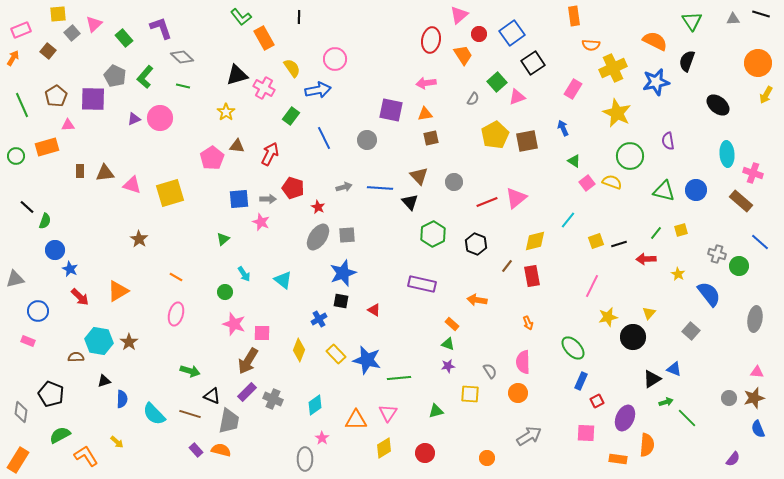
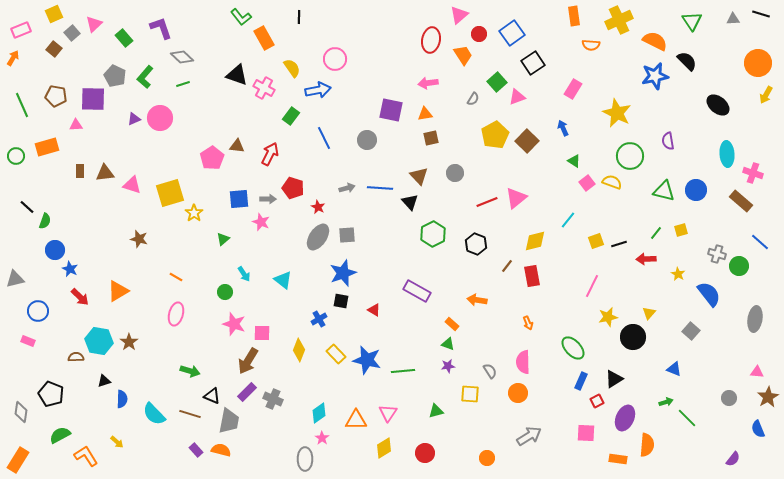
yellow square at (58, 14): moved 4 px left; rotated 18 degrees counterclockwise
brown square at (48, 51): moved 6 px right, 2 px up
black semicircle at (687, 61): rotated 115 degrees clockwise
yellow cross at (613, 68): moved 6 px right, 48 px up
black triangle at (237, 75): rotated 35 degrees clockwise
blue star at (656, 82): moved 1 px left, 6 px up
pink arrow at (426, 83): moved 2 px right
green line at (183, 86): moved 2 px up; rotated 32 degrees counterclockwise
brown pentagon at (56, 96): rotated 30 degrees counterclockwise
yellow star at (226, 112): moved 32 px left, 101 px down
pink triangle at (68, 125): moved 8 px right
brown square at (527, 141): rotated 35 degrees counterclockwise
gray circle at (454, 182): moved 1 px right, 9 px up
gray arrow at (344, 187): moved 3 px right, 1 px down
brown star at (139, 239): rotated 18 degrees counterclockwise
purple rectangle at (422, 284): moved 5 px left, 7 px down; rotated 16 degrees clockwise
green line at (399, 378): moved 4 px right, 7 px up
black triangle at (652, 379): moved 38 px left
brown star at (754, 398): moved 14 px right, 1 px up; rotated 15 degrees counterclockwise
cyan diamond at (315, 405): moved 4 px right, 8 px down
